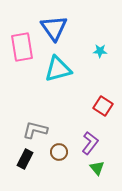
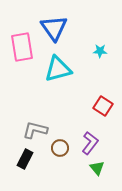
brown circle: moved 1 px right, 4 px up
